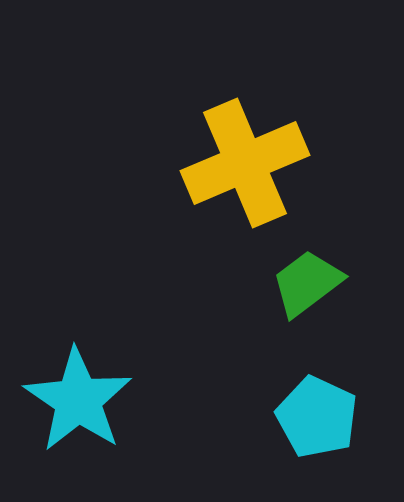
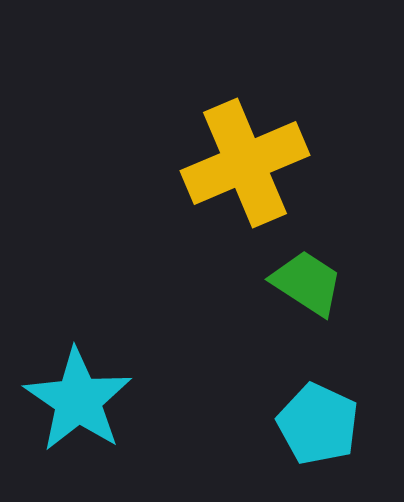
green trapezoid: rotated 70 degrees clockwise
cyan pentagon: moved 1 px right, 7 px down
